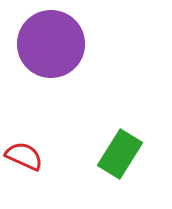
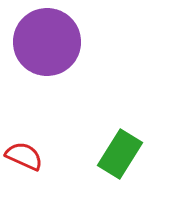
purple circle: moved 4 px left, 2 px up
